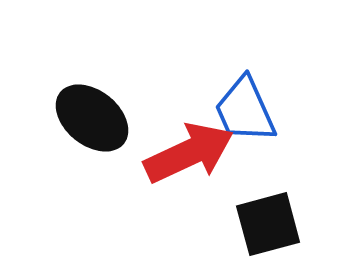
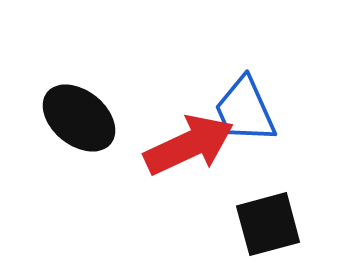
black ellipse: moved 13 px left
red arrow: moved 8 px up
